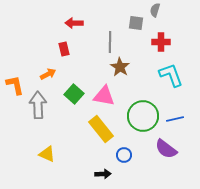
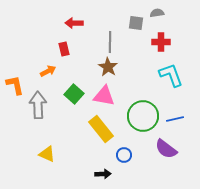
gray semicircle: moved 2 px right, 3 px down; rotated 64 degrees clockwise
brown star: moved 12 px left
orange arrow: moved 3 px up
